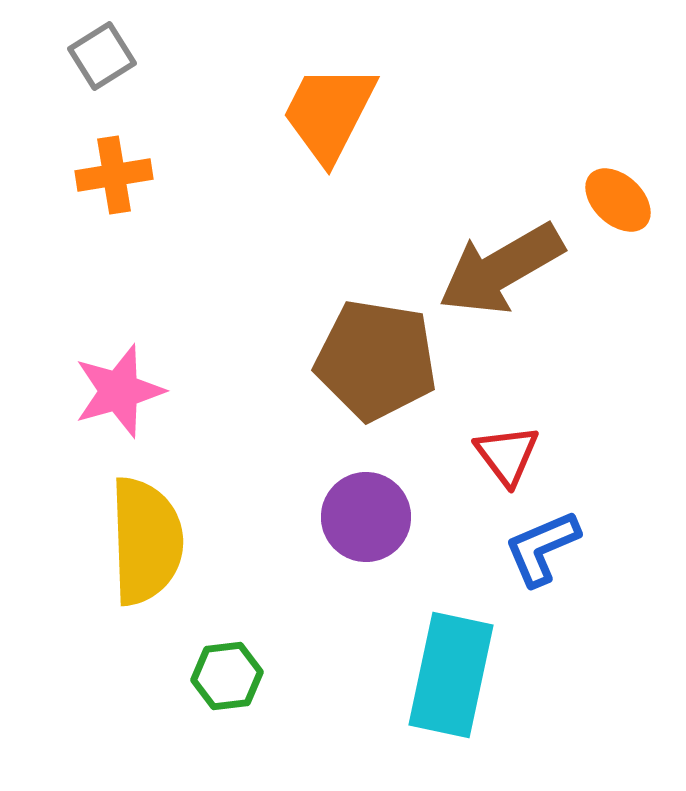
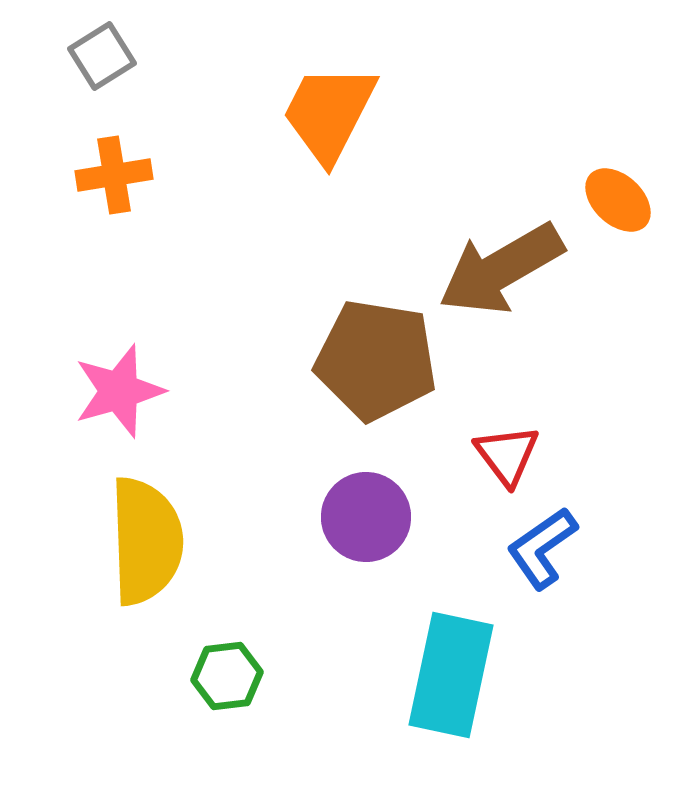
blue L-shape: rotated 12 degrees counterclockwise
